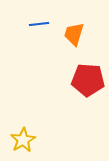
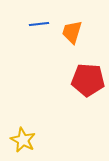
orange trapezoid: moved 2 px left, 2 px up
yellow star: rotated 15 degrees counterclockwise
